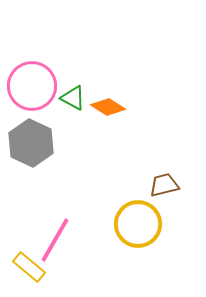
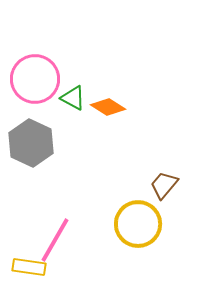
pink circle: moved 3 px right, 7 px up
brown trapezoid: rotated 36 degrees counterclockwise
yellow rectangle: rotated 32 degrees counterclockwise
